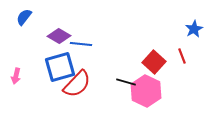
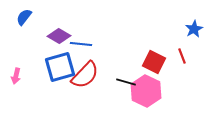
red square: rotated 15 degrees counterclockwise
red semicircle: moved 8 px right, 9 px up
